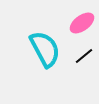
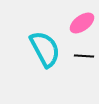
black line: rotated 42 degrees clockwise
